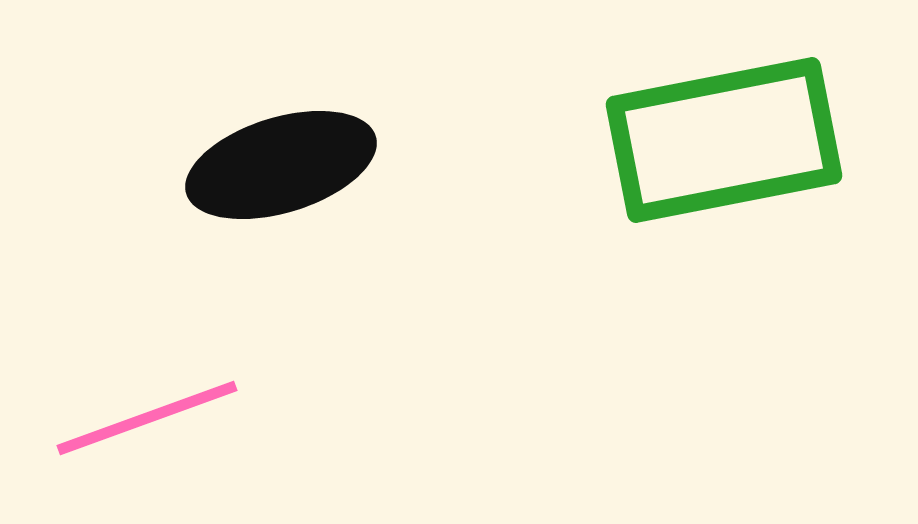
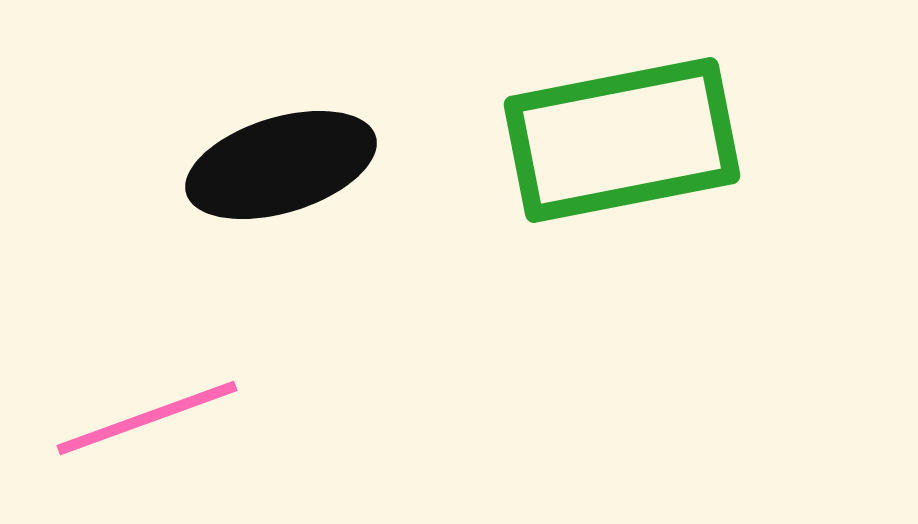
green rectangle: moved 102 px left
